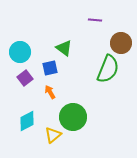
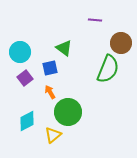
green circle: moved 5 px left, 5 px up
